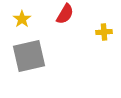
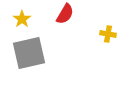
yellow cross: moved 4 px right, 2 px down; rotated 14 degrees clockwise
gray square: moved 3 px up
